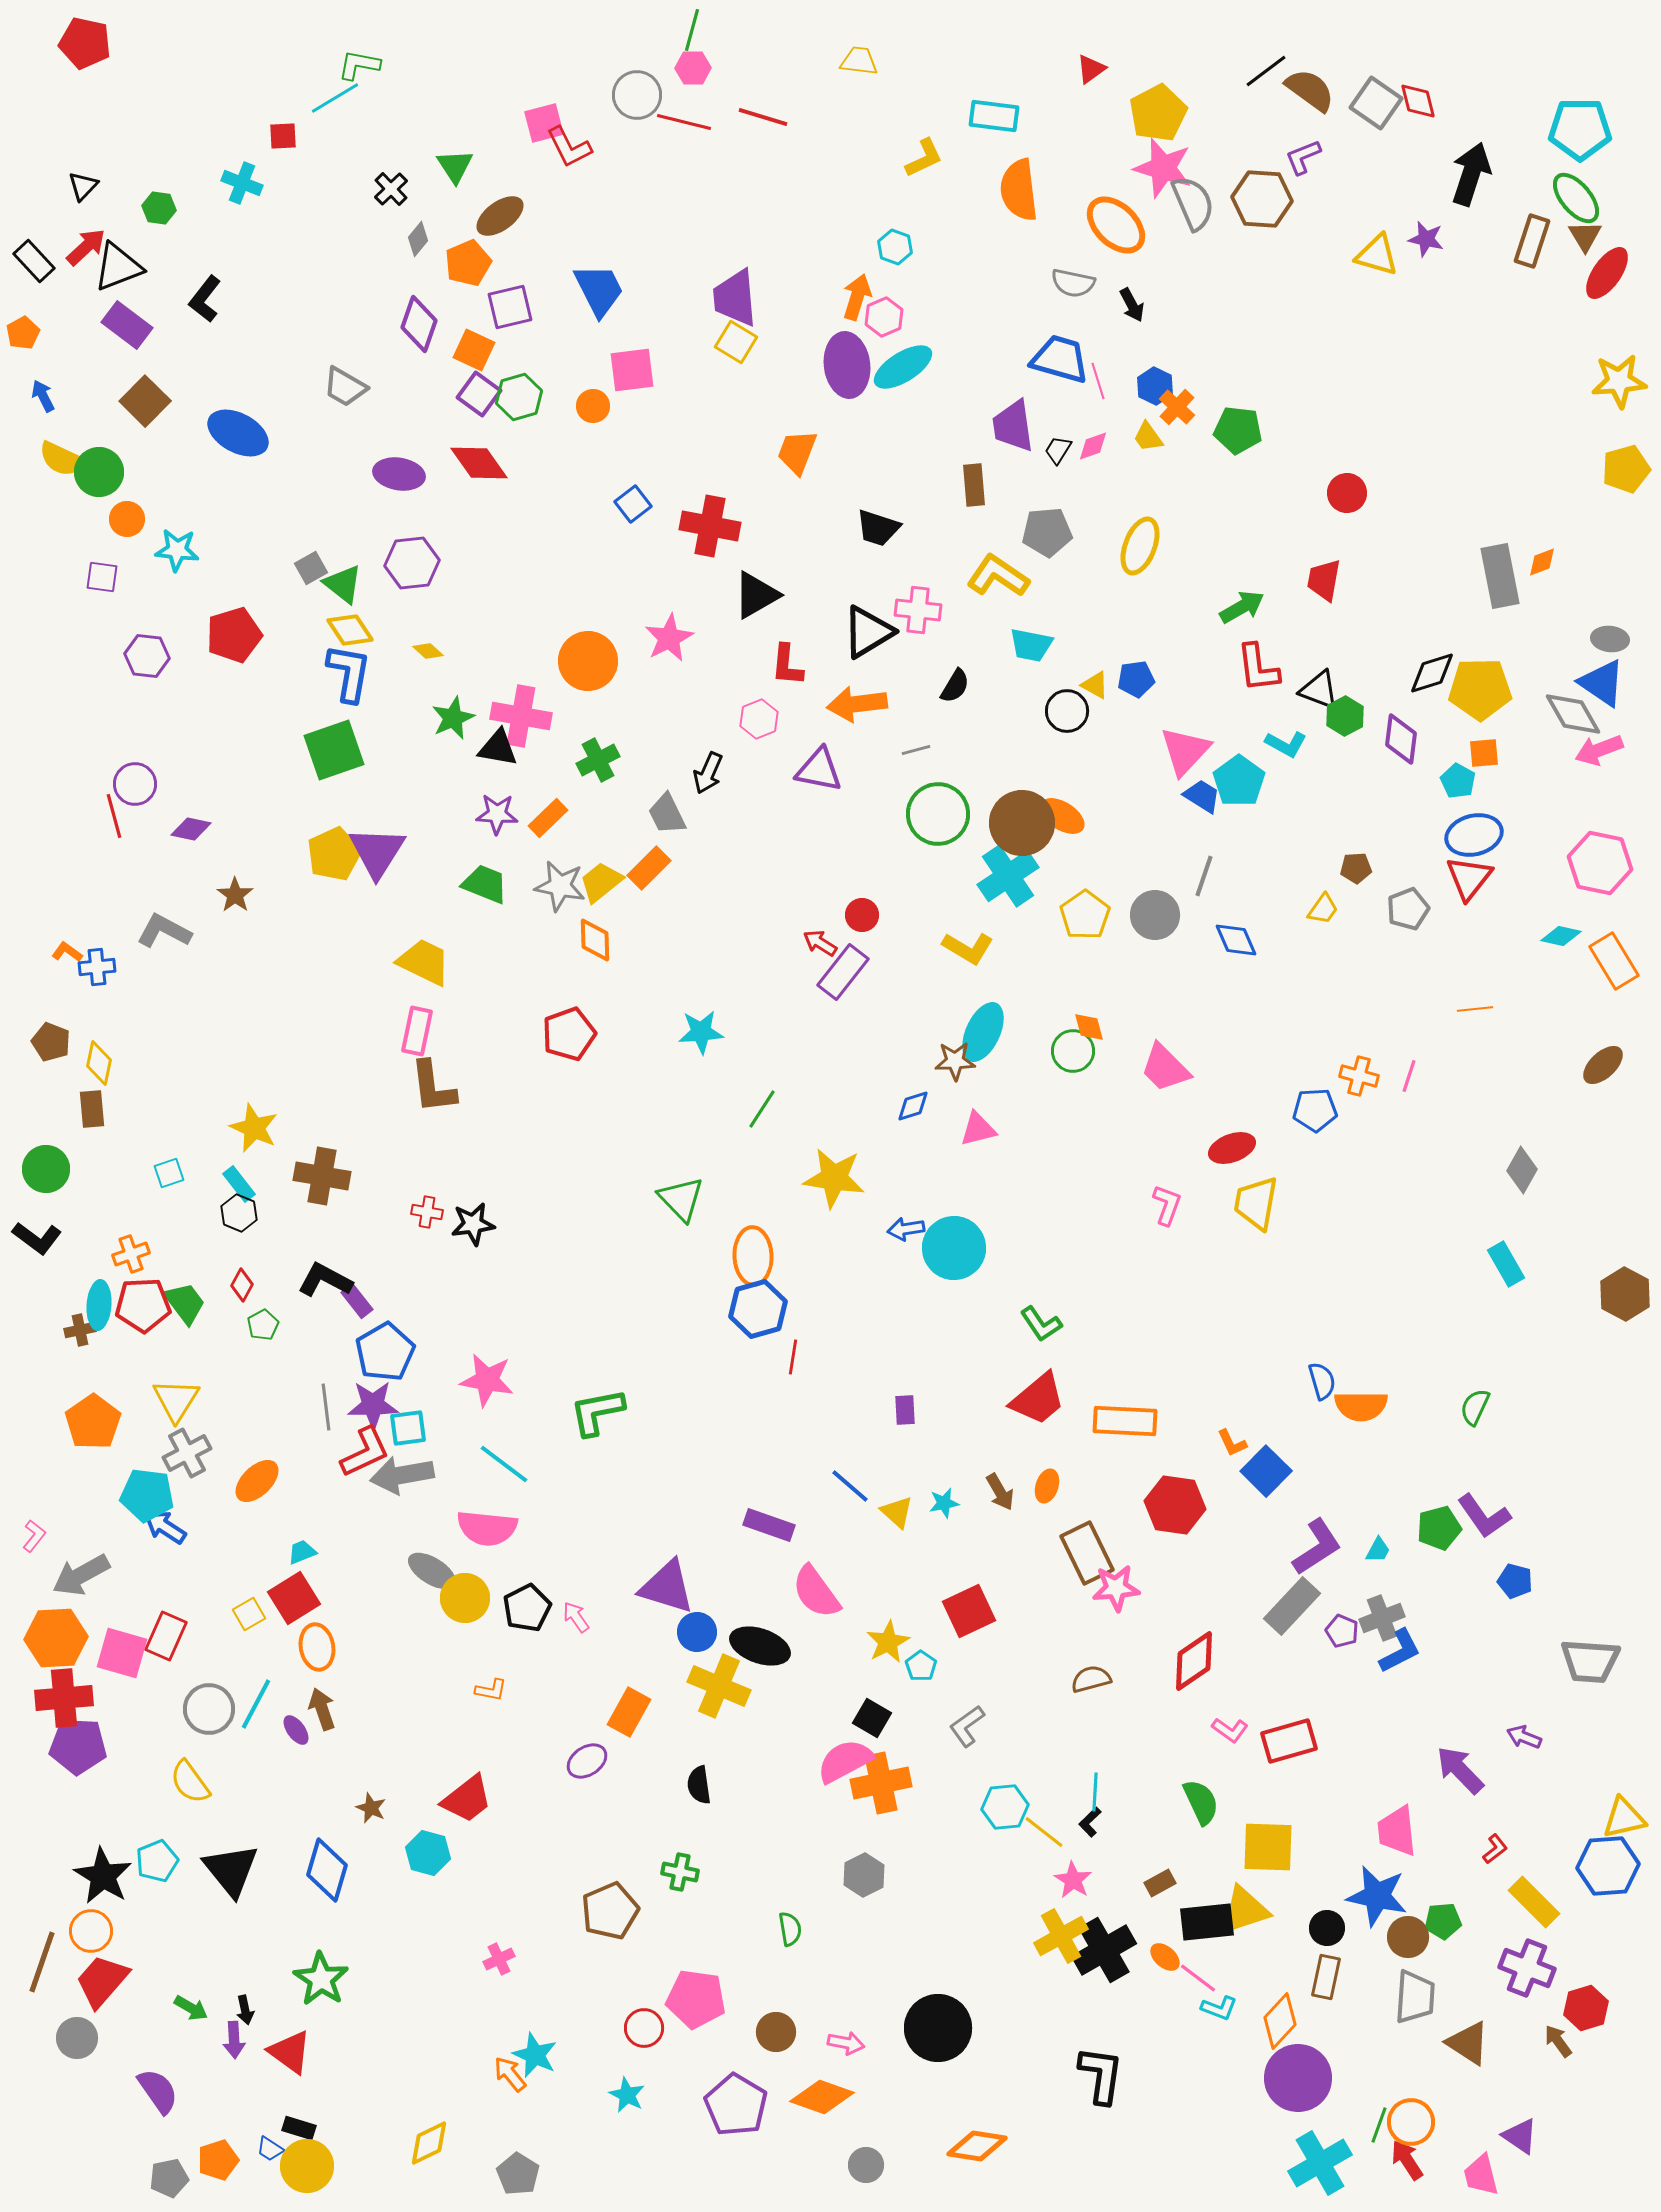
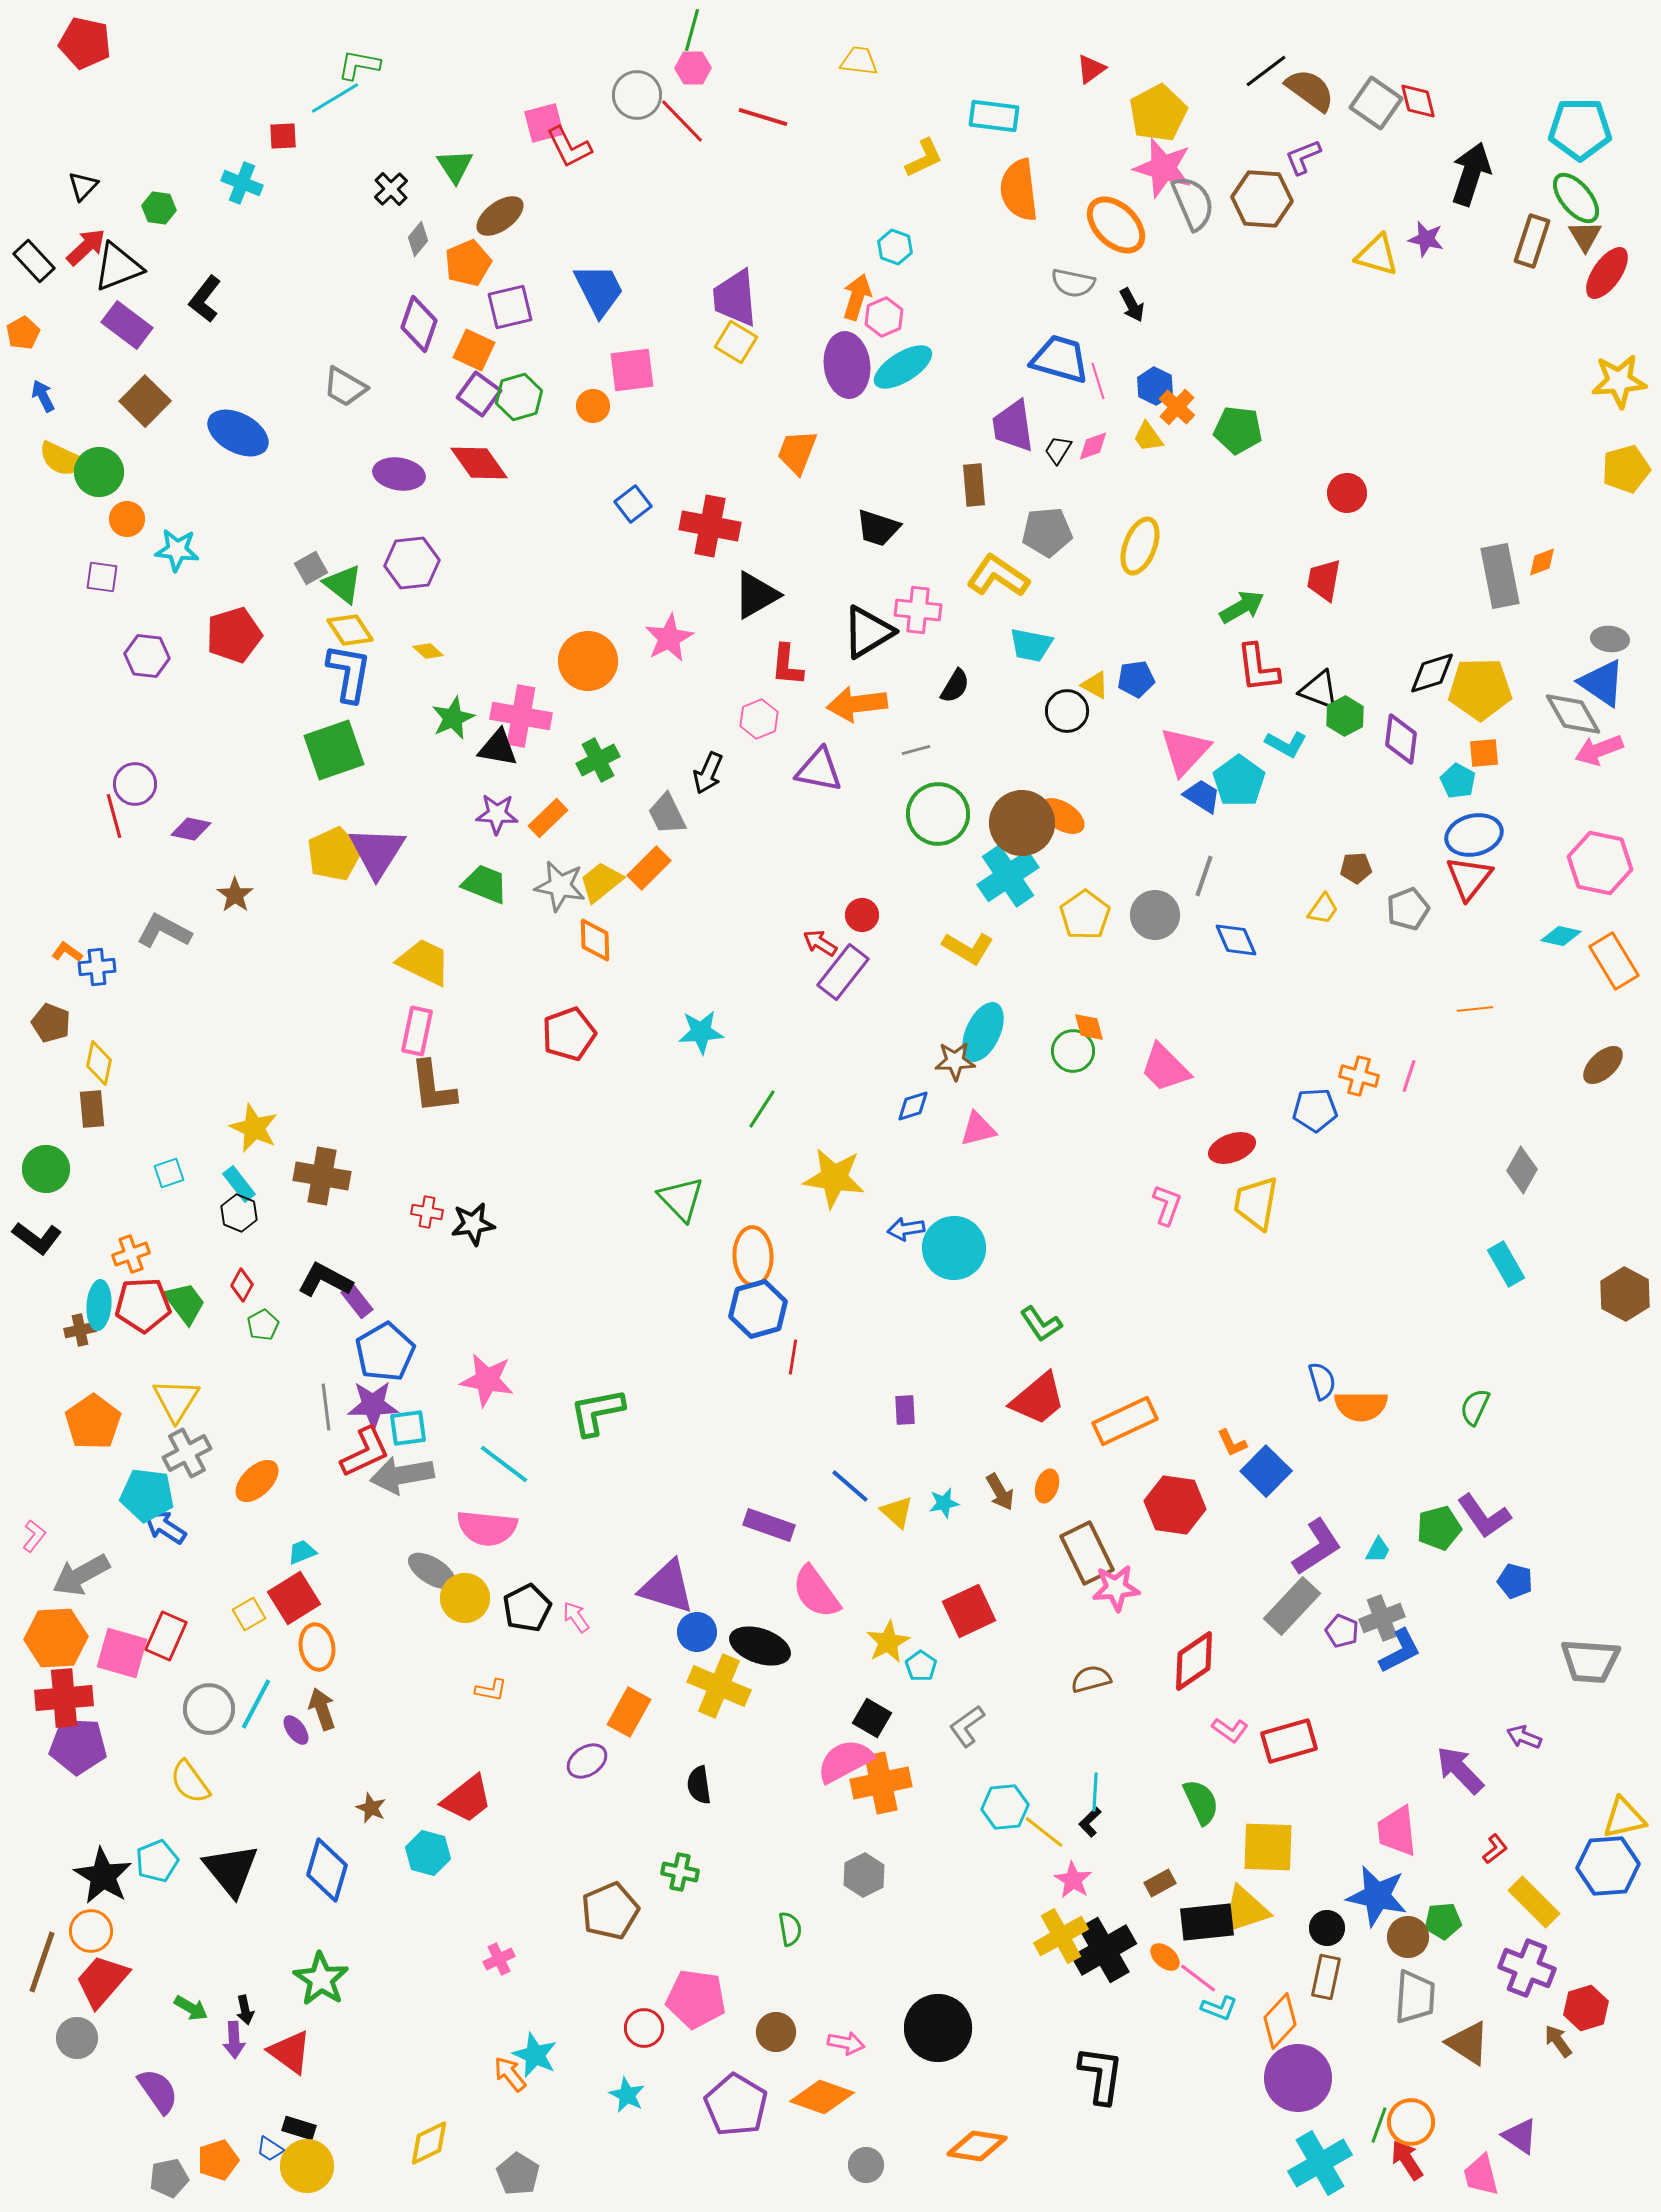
red line at (684, 122): moved 2 px left, 1 px up; rotated 32 degrees clockwise
brown pentagon at (51, 1042): moved 19 px up
orange rectangle at (1125, 1421): rotated 28 degrees counterclockwise
